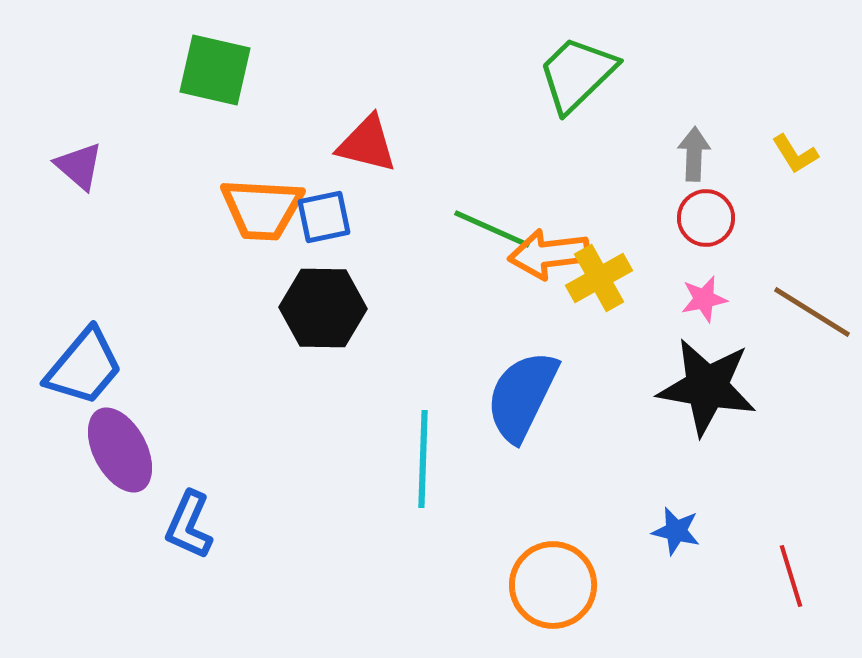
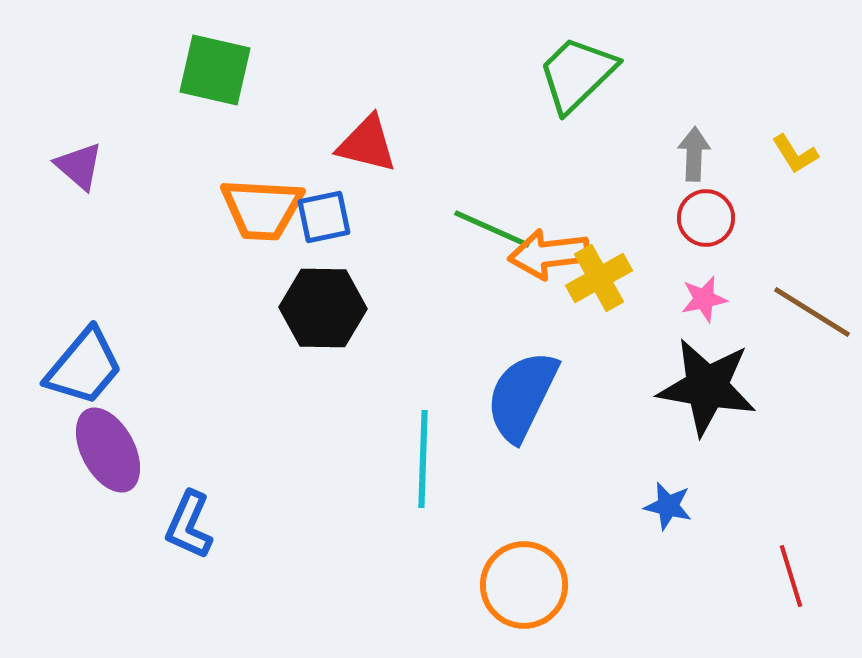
purple ellipse: moved 12 px left
blue star: moved 8 px left, 25 px up
orange circle: moved 29 px left
